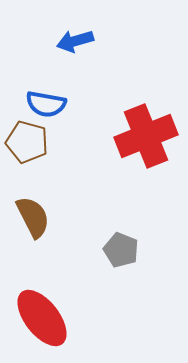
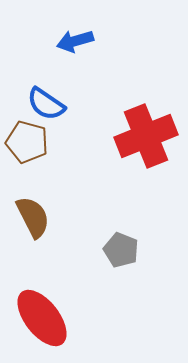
blue semicircle: rotated 24 degrees clockwise
